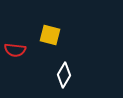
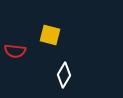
red semicircle: moved 1 px down
